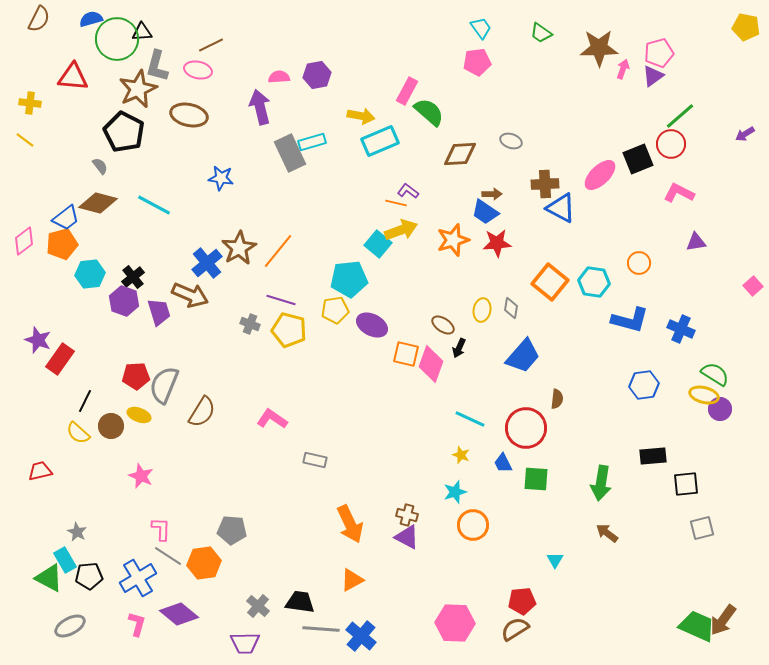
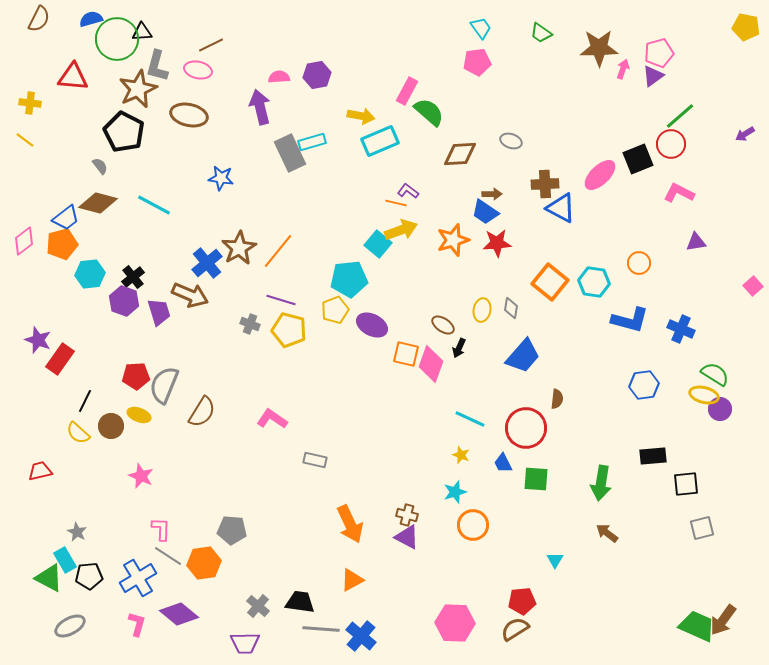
yellow pentagon at (335, 310): rotated 12 degrees counterclockwise
